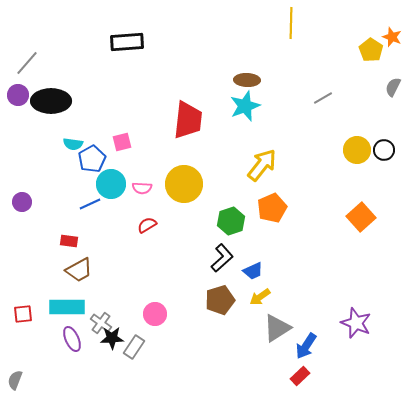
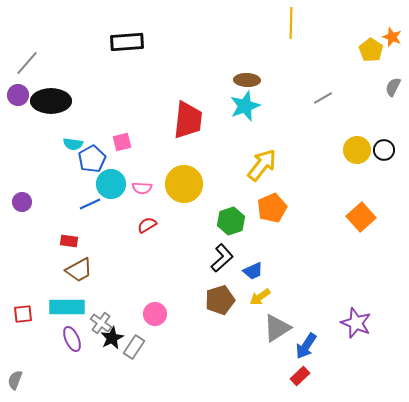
black star at (112, 338): rotated 25 degrees counterclockwise
